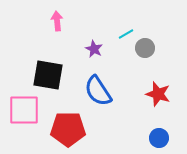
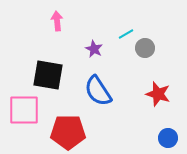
red pentagon: moved 3 px down
blue circle: moved 9 px right
